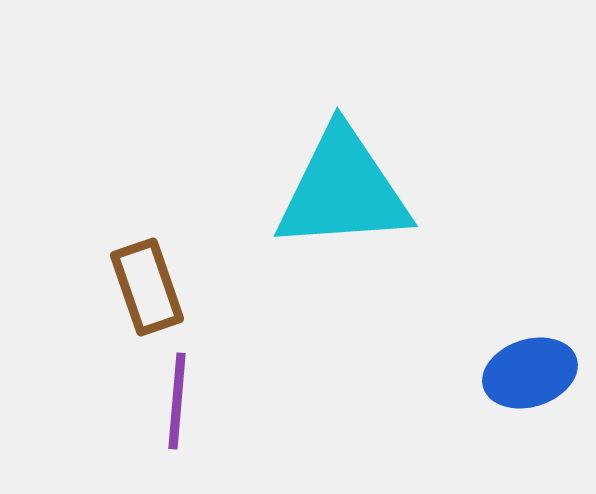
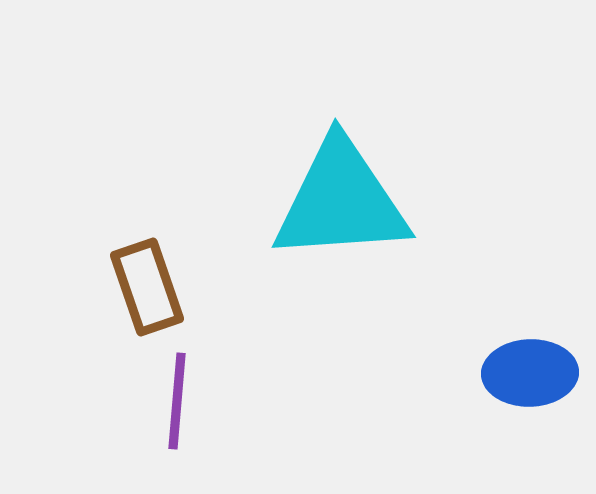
cyan triangle: moved 2 px left, 11 px down
blue ellipse: rotated 16 degrees clockwise
